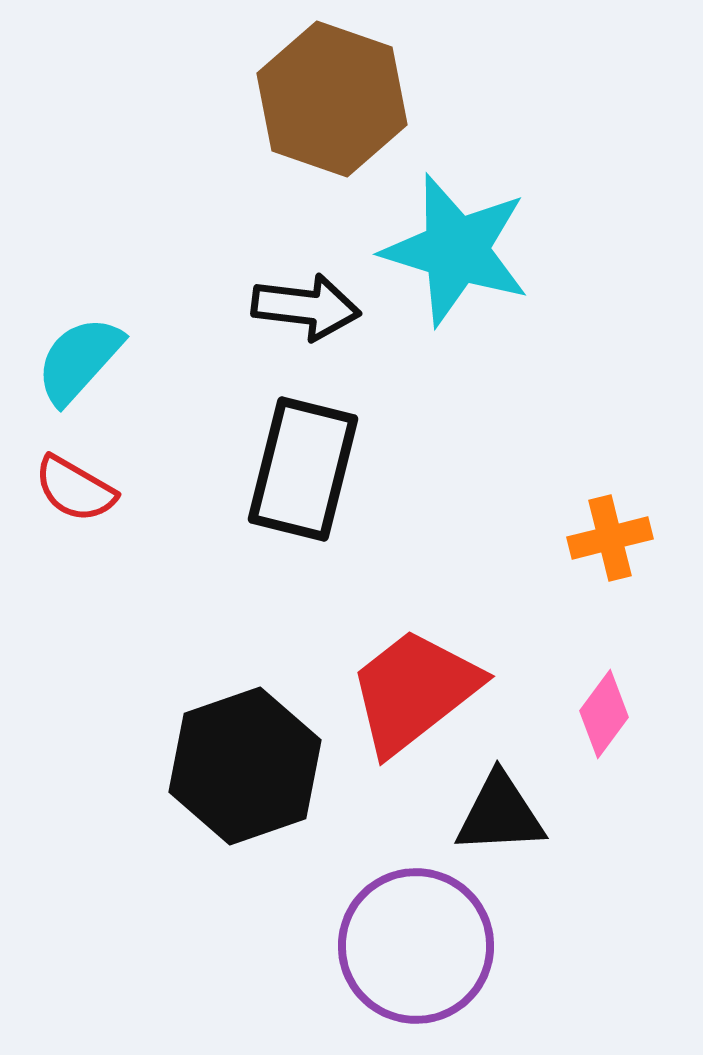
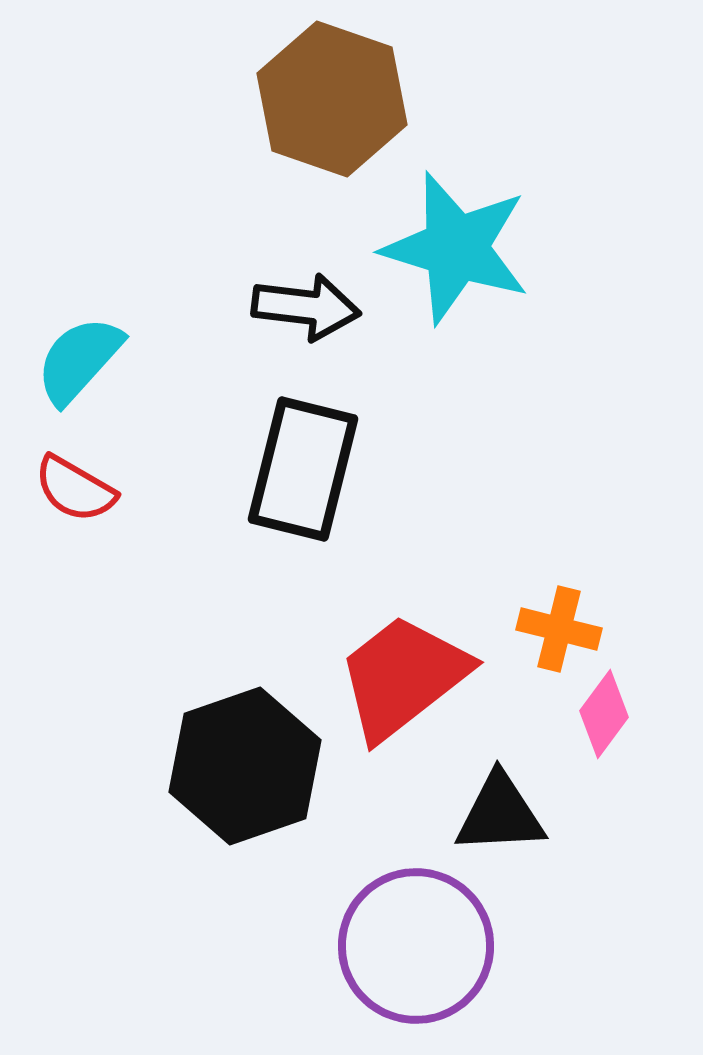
cyan star: moved 2 px up
orange cross: moved 51 px left, 91 px down; rotated 28 degrees clockwise
red trapezoid: moved 11 px left, 14 px up
